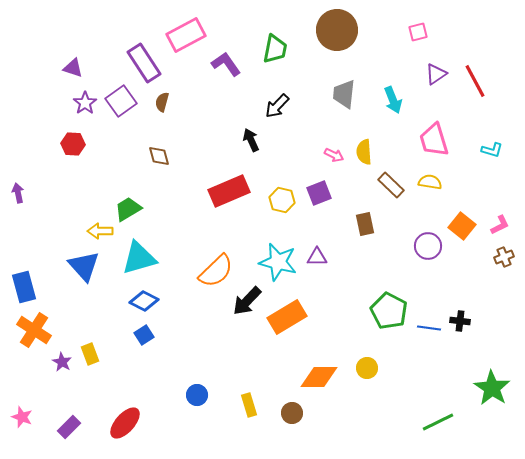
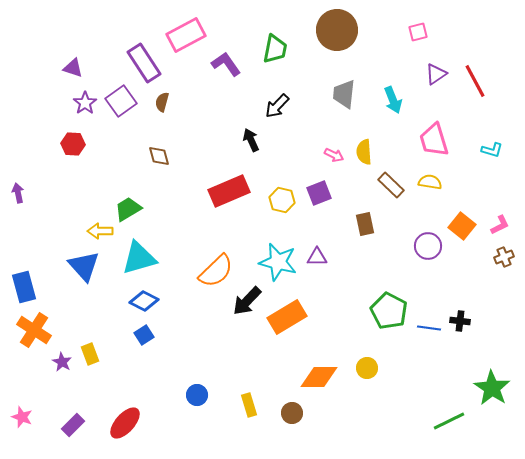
green line at (438, 422): moved 11 px right, 1 px up
purple rectangle at (69, 427): moved 4 px right, 2 px up
